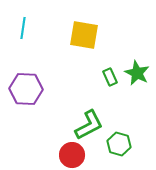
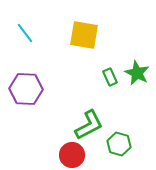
cyan line: moved 2 px right, 5 px down; rotated 45 degrees counterclockwise
